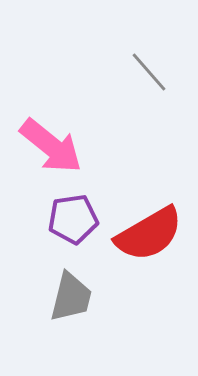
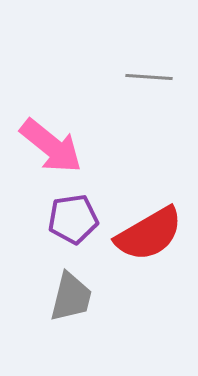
gray line: moved 5 px down; rotated 45 degrees counterclockwise
